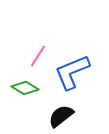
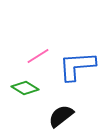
pink line: rotated 25 degrees clockwise
blue L-shape: moved 5 px right, 6 px up; rotated 18 degrees clockwise
